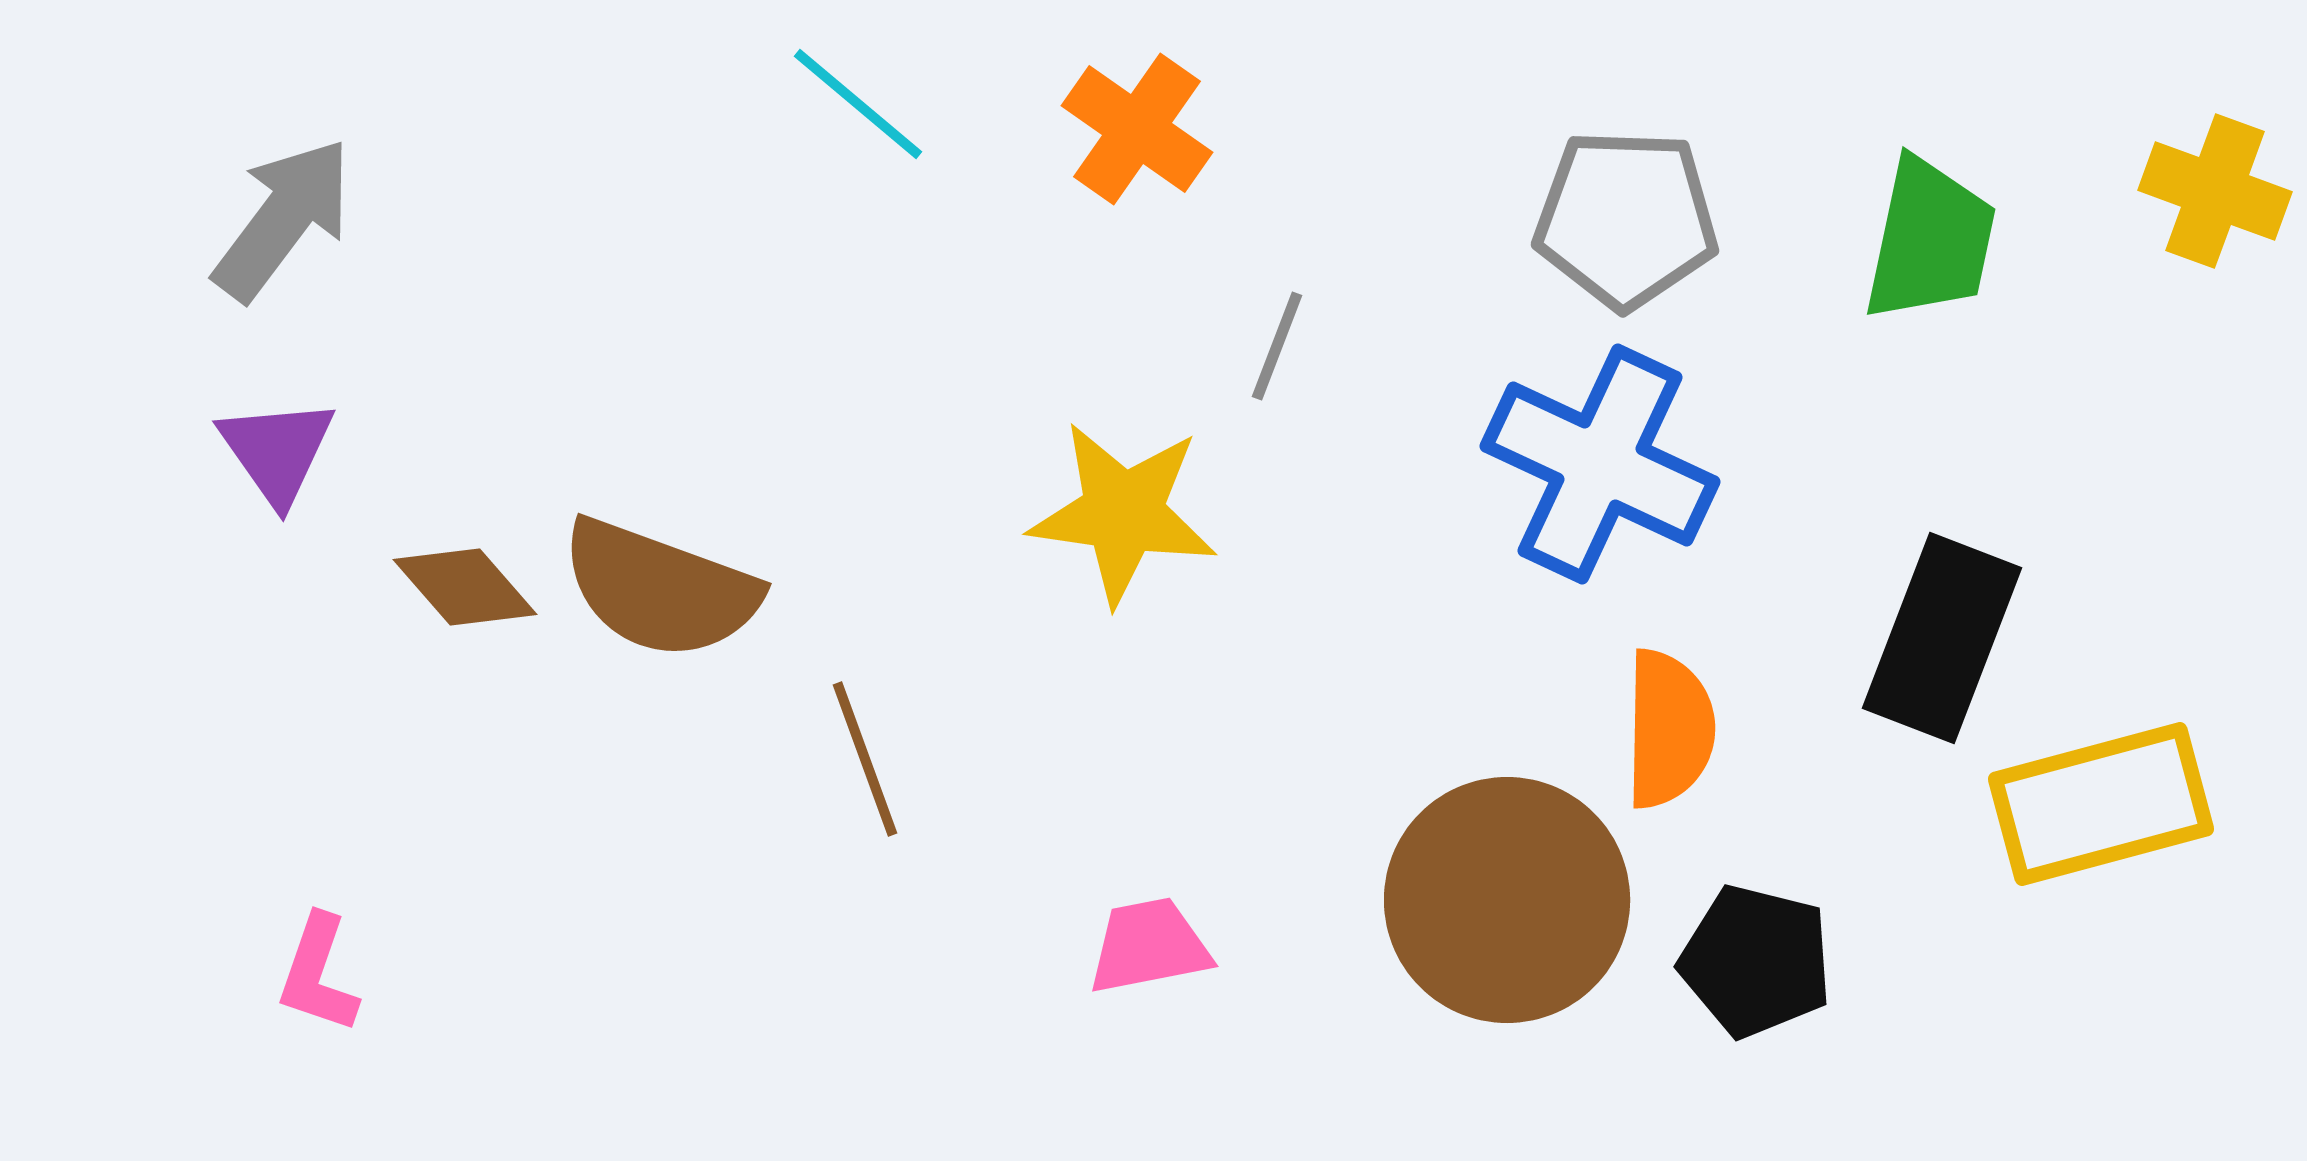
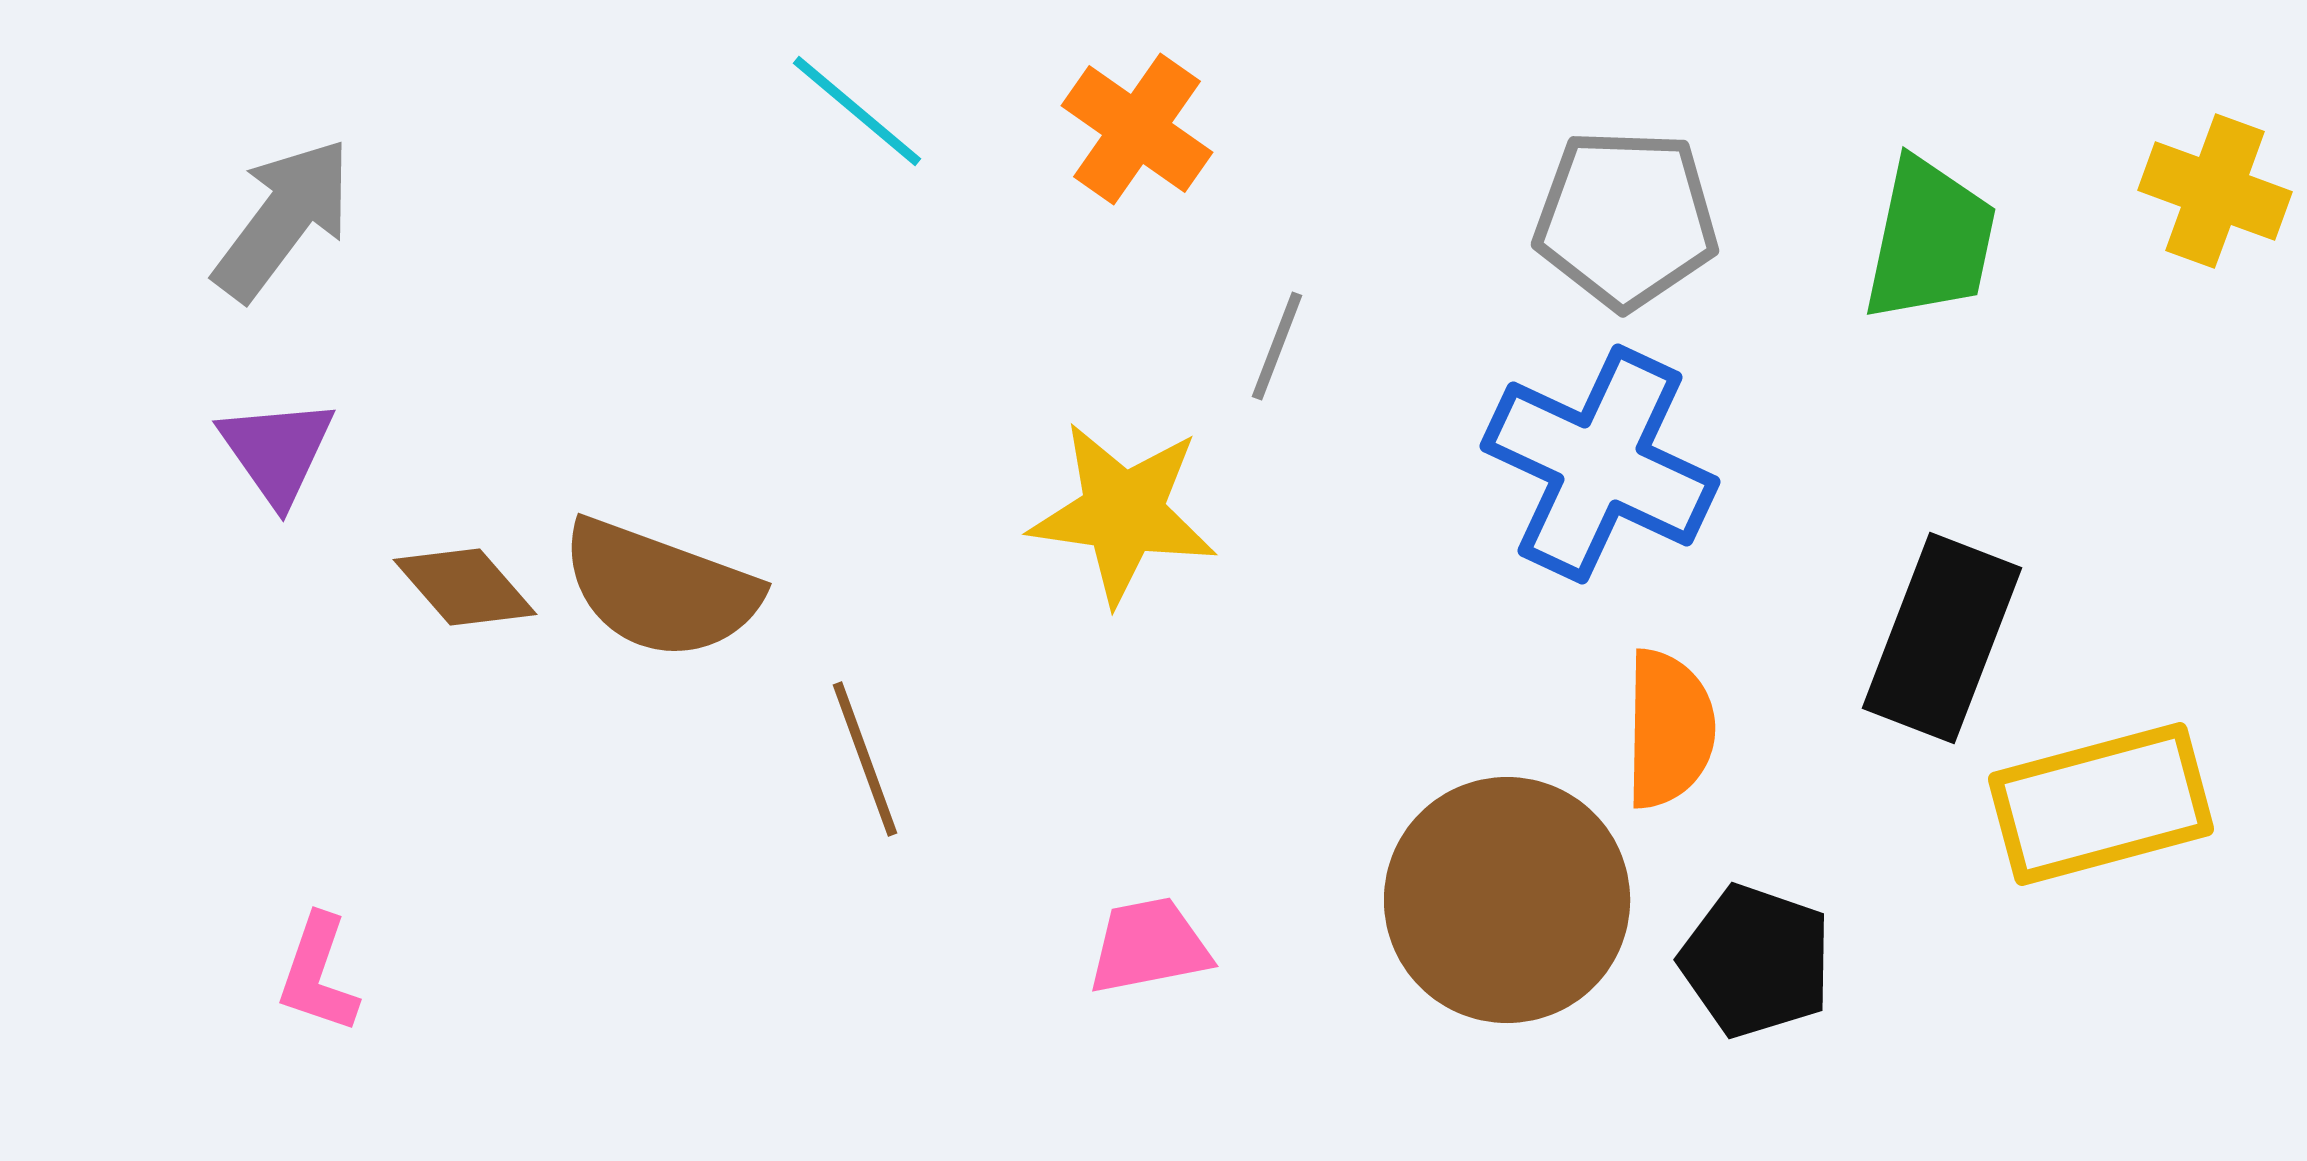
cyan line: moved 1 px left, 7 px down
black pentagon: rotated 5 degrees clockwise
